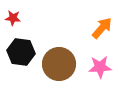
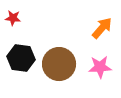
black hexagon: moved 6 px down
